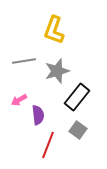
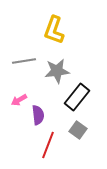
gray star: rotated 10 degrees clockwise
